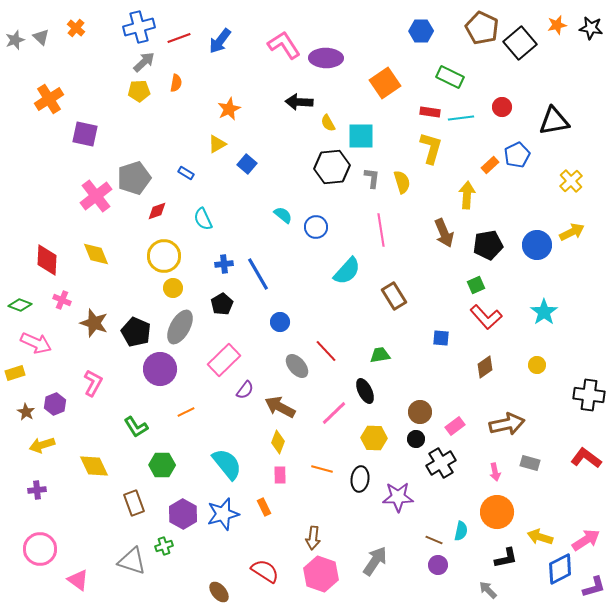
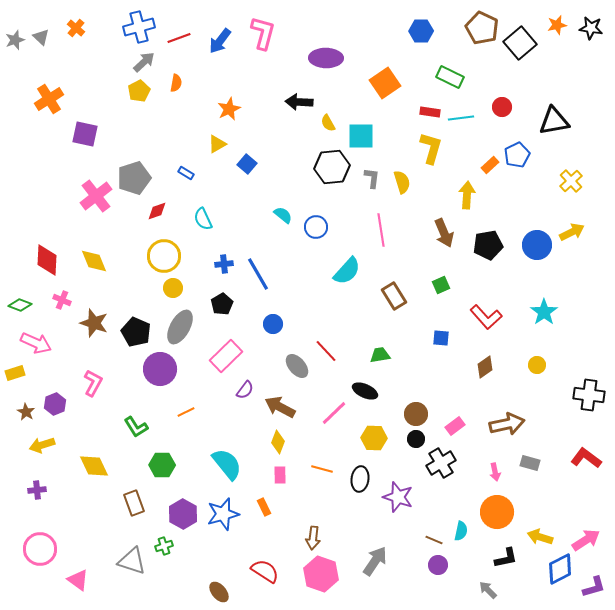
pink L-shape at (284, 45): moved 21 px left, 12 px up; rotated 48 degrees clockwise
yellow pentagon at (139, 91): rotated 25 degrees counterclockwise
yellow diamond at (96, 254): moved 2 px left, 7 px down
green square at (476, 285): moved 35 px left
blue circle at (280, 322): moved 7 px left, 2 px down
pink rectangle at (224, 360): moved 2 px right, 4 px up
black ellipse at (365, 391): rotated 40 degrees counterclockwise
brown circle at (420, 412): moved 4 px left, 2 px down
purple star at (398, 497): rotated 20 degrees clockwise
